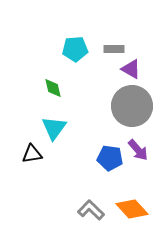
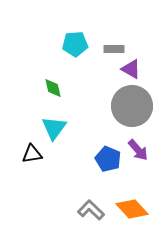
cyan pentagon: moved 5 px up
blue pentagon: moved 2 px left, 1 px down; rotated 15 degrees clockwise
